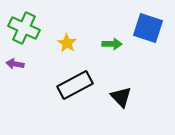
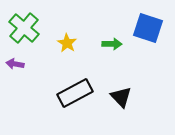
green cross: rotated 16 degrees clockwise
black rectangle: moved 8 px down
